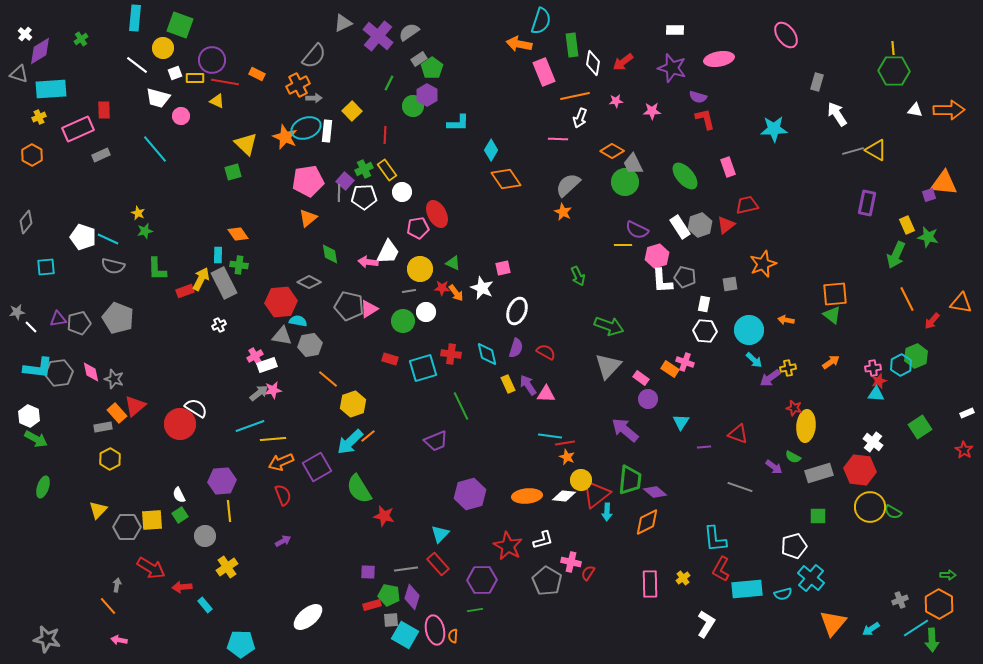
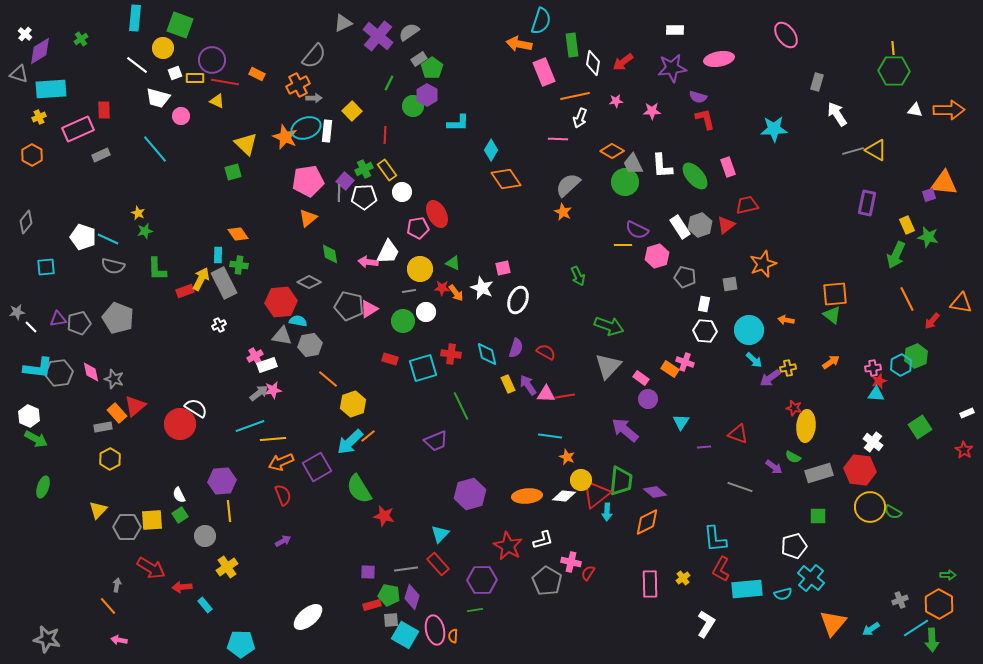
purple star at (672, 68): rotated 24 degrees counterclockwise
green ellipse at (685, 176): moved 10 px right
white L-shape at (662, 281): moved 115 px up
white ellipse at (517, 311): moved 1 px right, 11 px up
red line at (565, 443): moved 47 px up
green trapezoid at (630, 480): moved 9 px left, 1 px down
